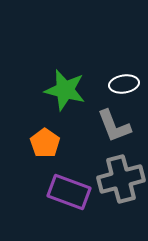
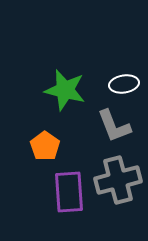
orange pentagon: moved 3 px down
gray cross: moved 3 px left, 1 px down
purple rectangle: rotated 66 degrees clockwise
